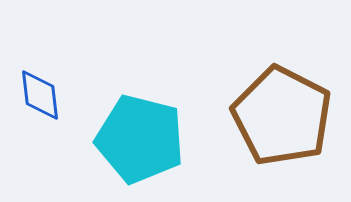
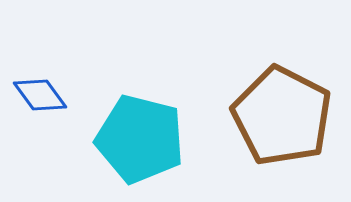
blue diamond: rotated 30 degrees counterclockwise
